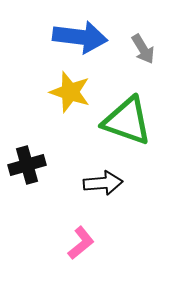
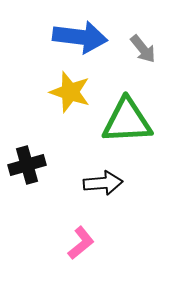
gray arrow: rotated 8 degrees counterclockwise
green triangle: rotated 22 degrees counterclockwise
